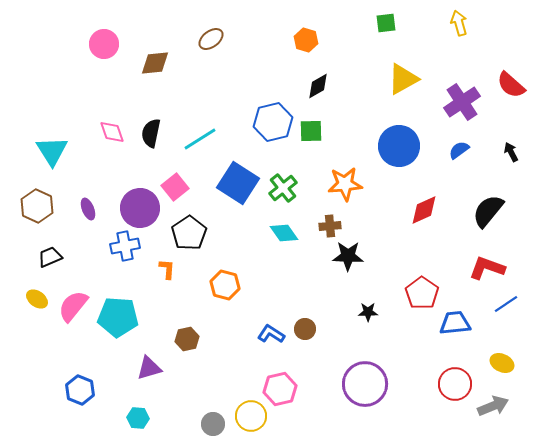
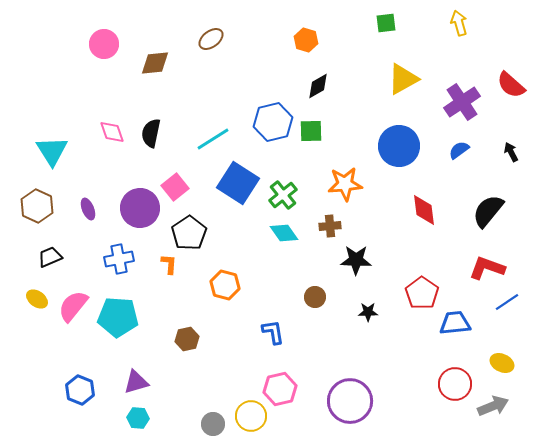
cyan line at (200, 139): moved 13 px right
green cross at (283, 188): moved 7 px down
red diamond at (424, 210): rotated 72 degrees counterclockwise
blue cross at (125, 246): moved 6 px left, 13 px down
black star at (348, 256): moved 8 px right, 4 px down
orange L-shape at (167, 269): moved 2 px right, 5 px up
blue line at (506, 304): moved 1 px right, 2 px up
brown circle at (305, 329): moved 10 px right, 32 px up
blue L-shape at (271, 334): moved 2 px right, 2 px up; rotated 48 degrees clockwise
purple triangle at (149, 368): moved 13 px left, 14 px down
purple circle at (365, 384): moved 15 px left, 17 px down
